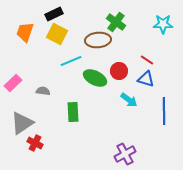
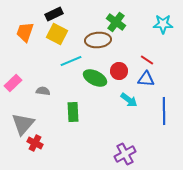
blue triangle: rotated 12 degrees counterclockwise
gray triangle: moved 1 px right, 1 px down; rotated 15 degrees counterclockwise
